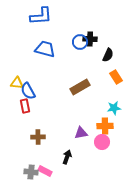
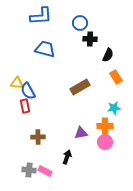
blue circle: moved 19 px up
pink circle: moved 3 px right
gray cross: moved 2 px left, 2 px up
